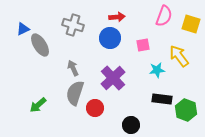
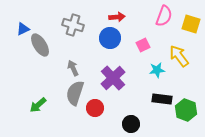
pink square: rotated 16 degrees counterclockwise
black circle: moved 1 px up
